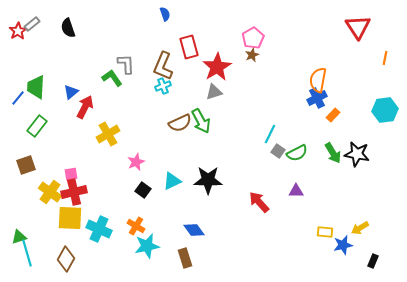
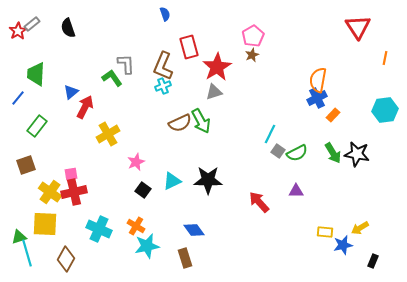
pink pentagon at (253, 38): moved 2 px up
green trapezoid at (36, 87): moved 13 px up
yellow square at (70, 218): moved 25 px left, 6 px down
